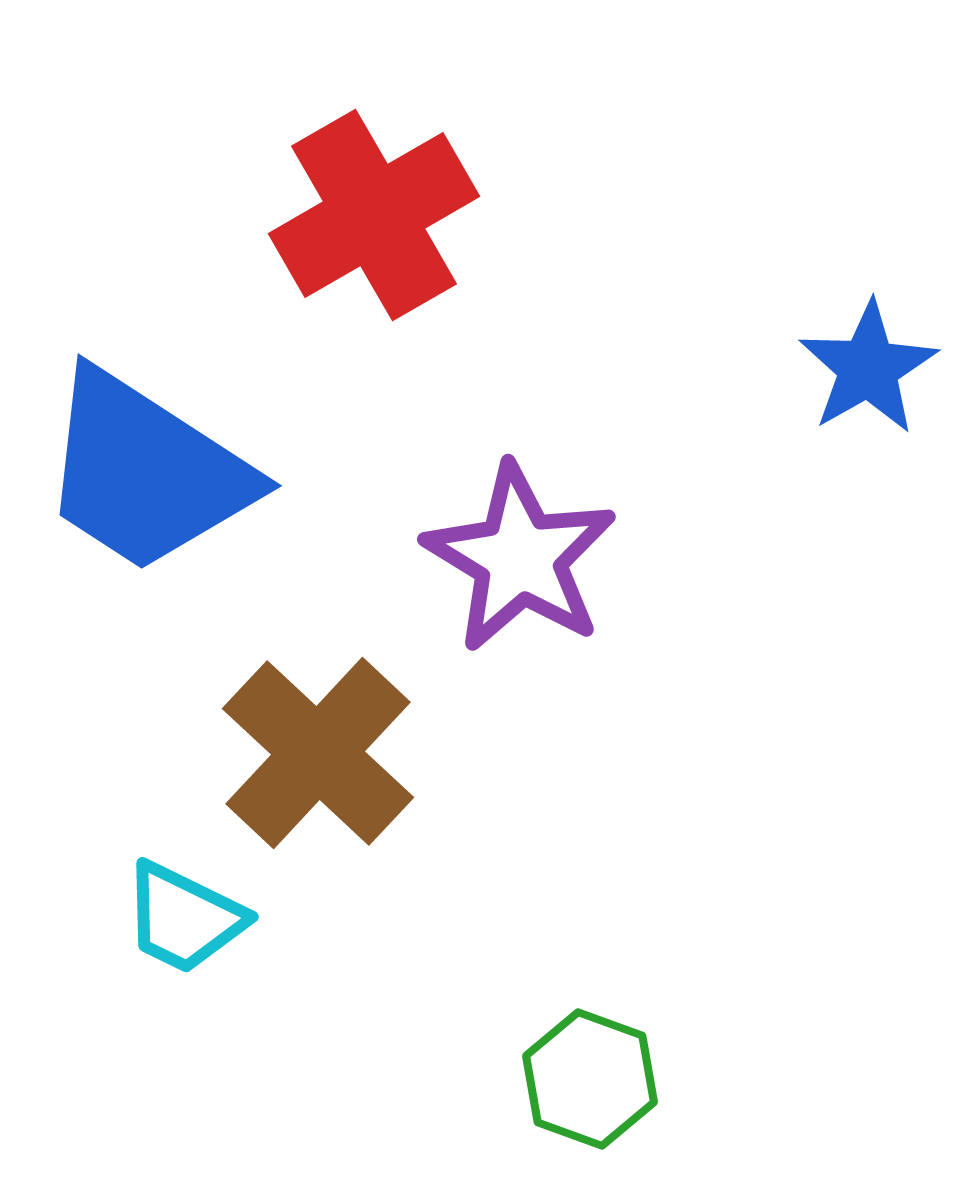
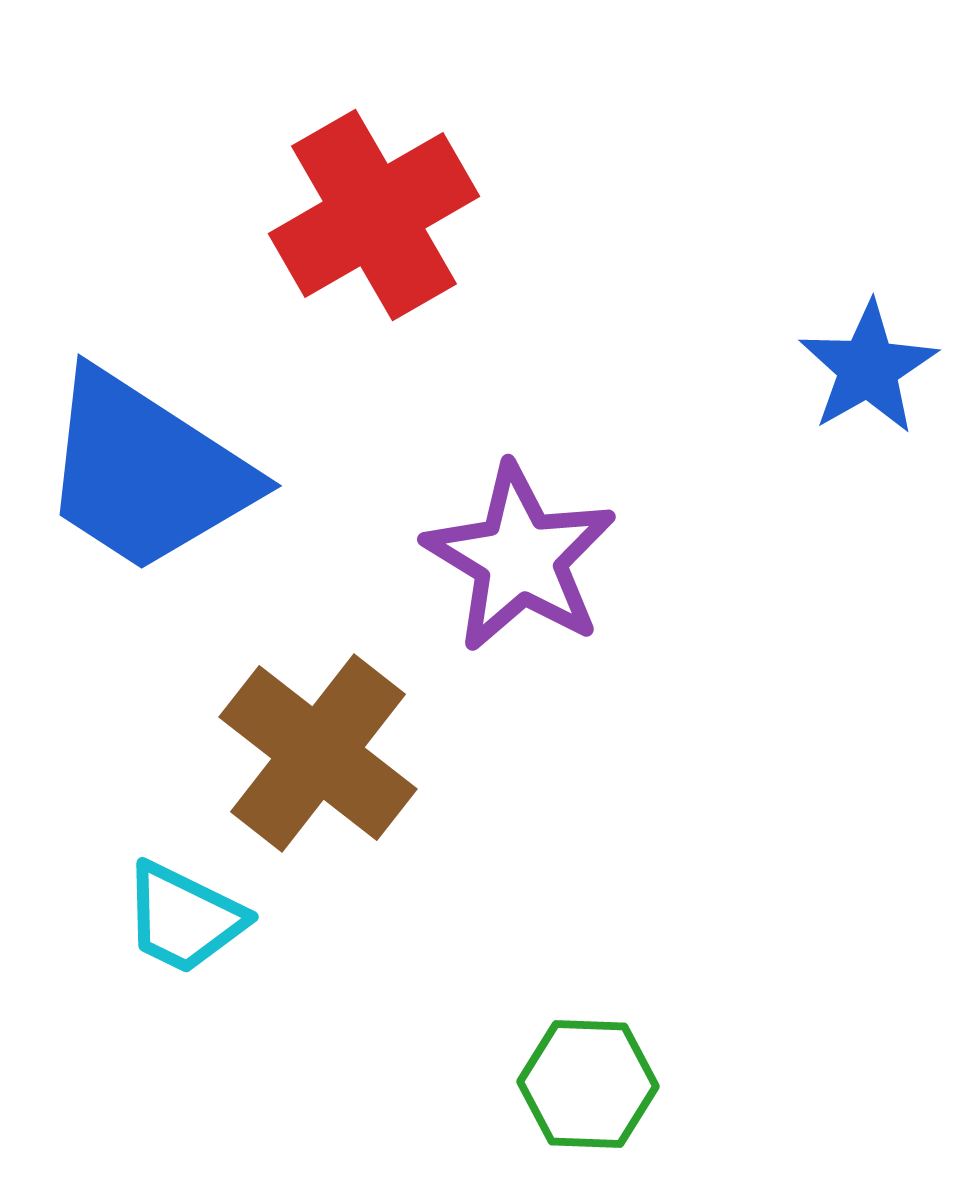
brown cross: rotated 5 degrees counterclockwise
green hexagon: moved 2 px left, 5 px down; rotated 18 degrees counterclockwise
